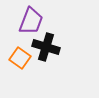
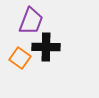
black cross: rotated 16 degrees counterclockwise
